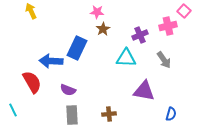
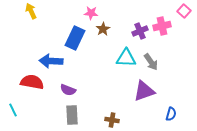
pink star: moved 6 px left, 1 px down
pink cross: moved 6 px left
purple cross: moved 4 px up
blue rectangle: moved 2 px left, 10 px up
gray arrow: moved 13 px left, 2 px down
red semicircle: rotated 50 degrees counterclockwise
purple triangle: rotated 30 degrees counterclockwise
brown cross: moved 3 px right, 6 px down; rotated 16 degrees clockwise
